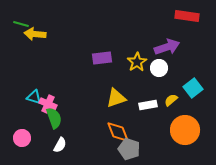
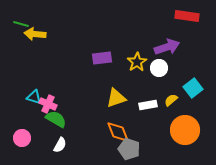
green semicircle: moved 2 px right, 1 px down; rotated 40 degrees counterclockwise
